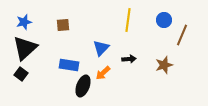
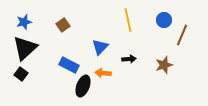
yellow line: rotated 20 degrees counterclockwise
brown square: rotated 32 degrees counterclockwise
blue triangle: moved 1 px left, 1 px up
blue rectangle: rotated 18 degrees clockwise
orange arrow: rotated 49 degrees clockwise
